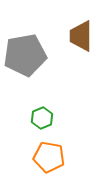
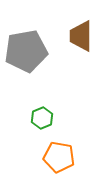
gray pentagon: moved 1 px right, 4 px up
orange pentagon: moved 10 px right
